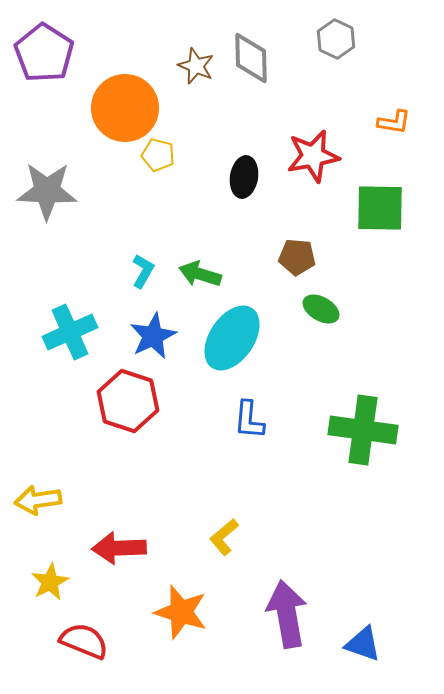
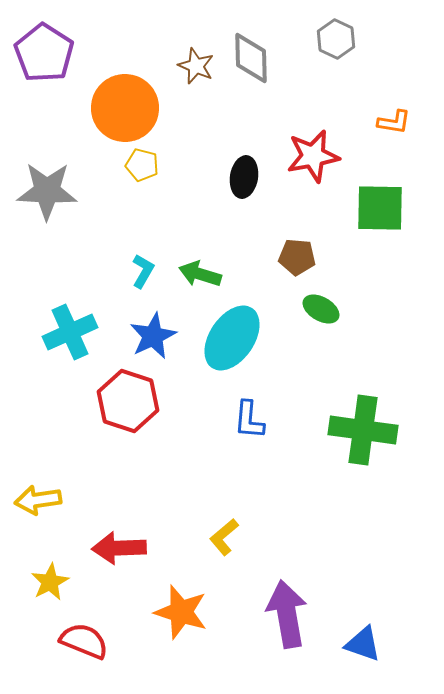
yellow pentagon: moved 16 px left, 10 px down
